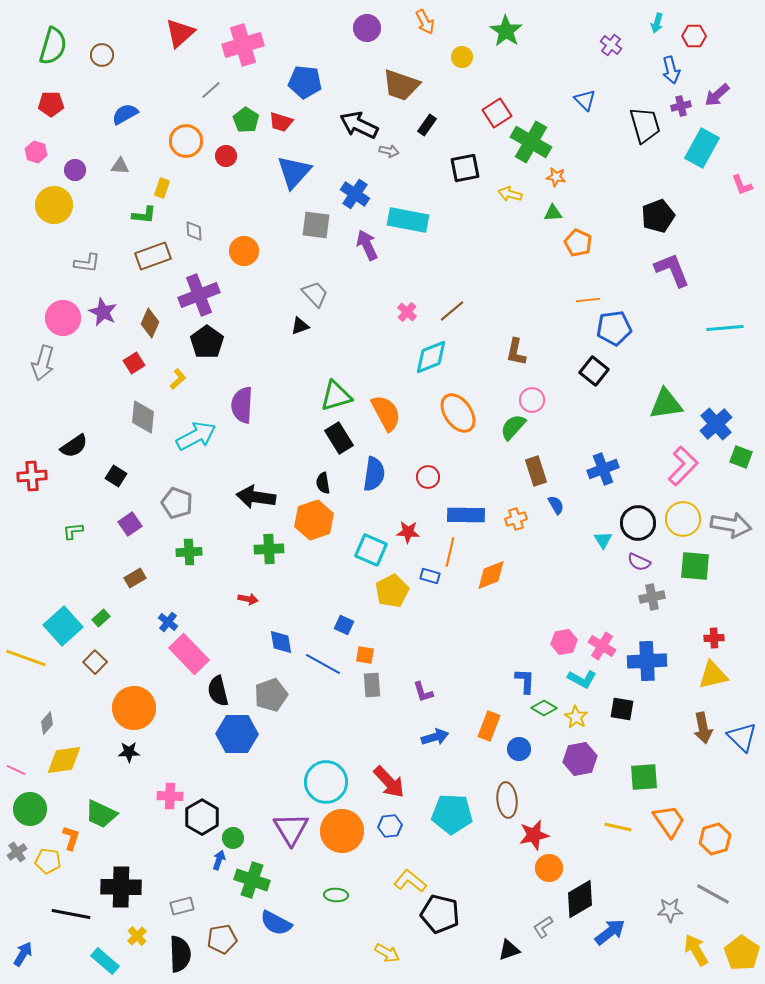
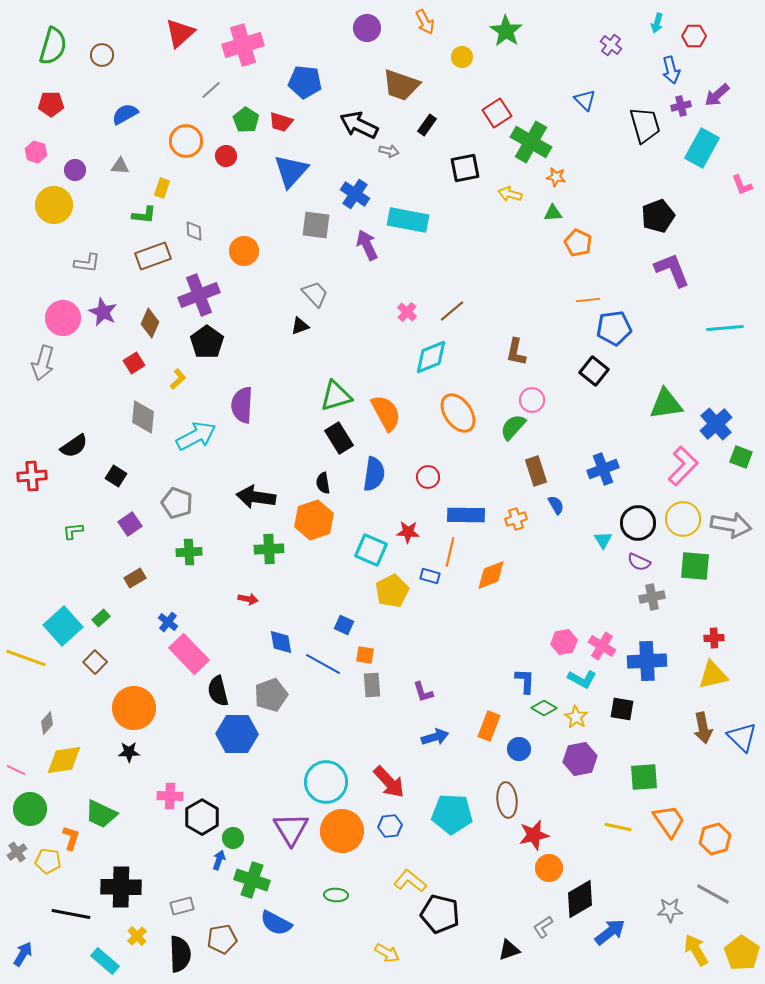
blue triangle at (294, 172): moved 3 px left, 1 px up
